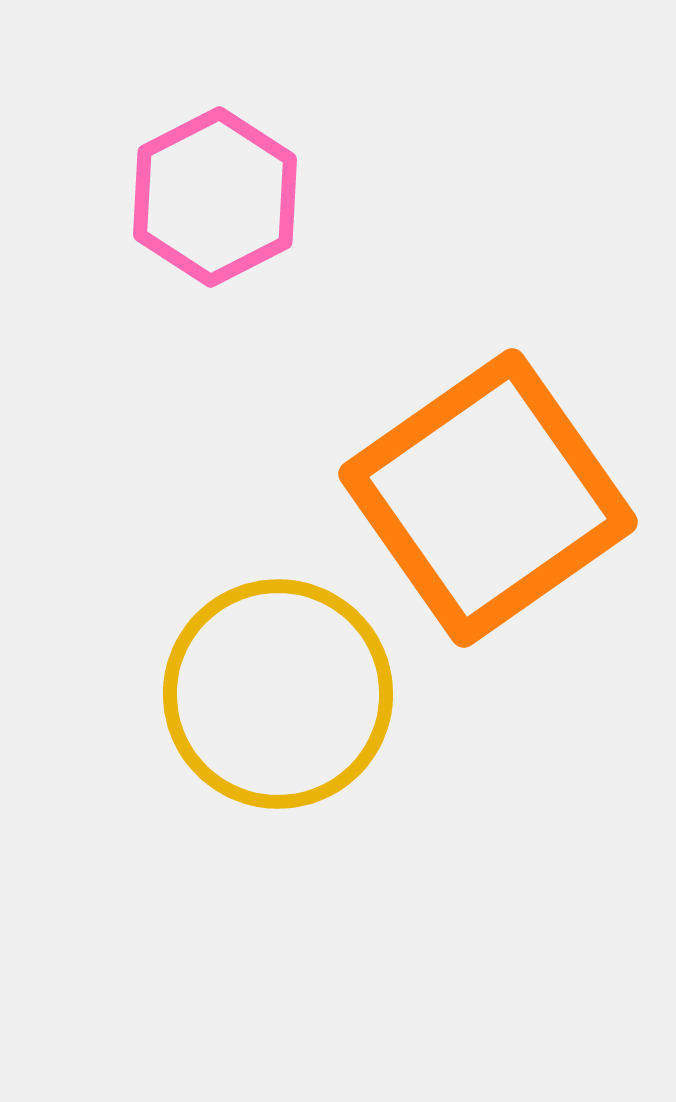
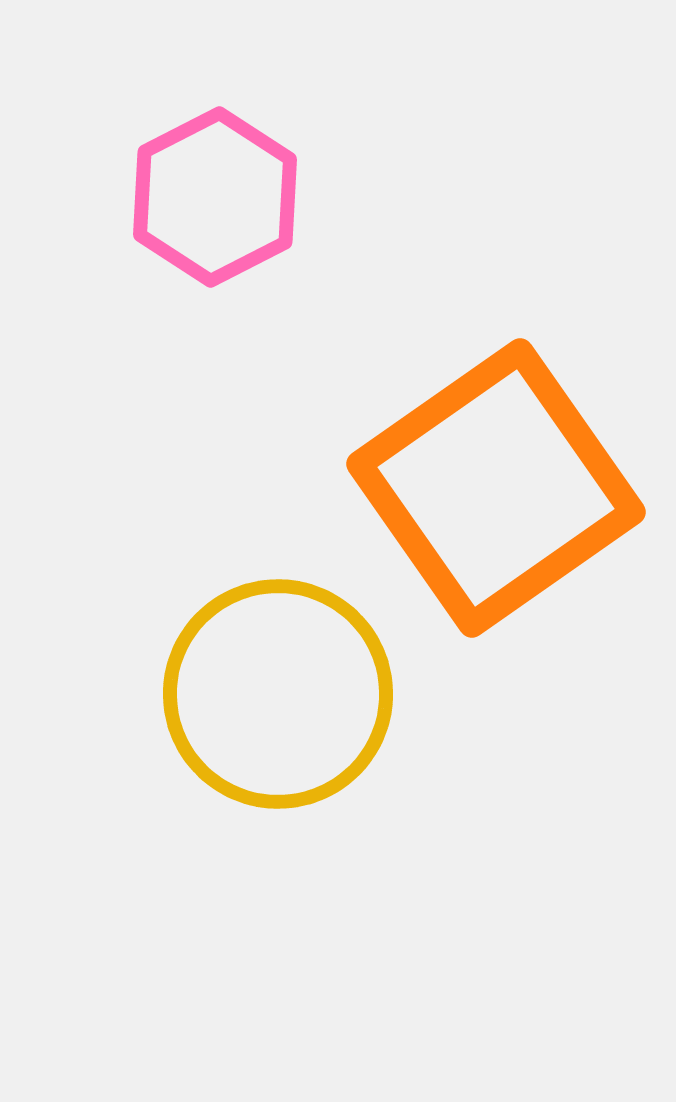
orange square: moved 8 px right, 10 px up
